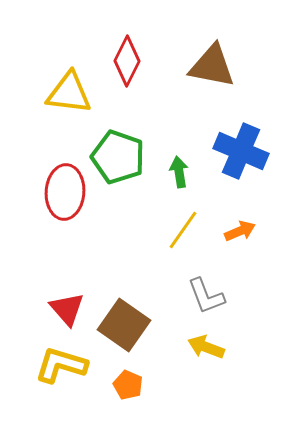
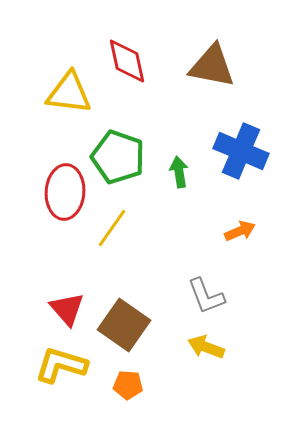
red diamond: rotated 39 degrees counterclockwise
yellow line: moved 71 px left, 2 px up
orange pentagon: rotated 20 degrees counterclockwise
